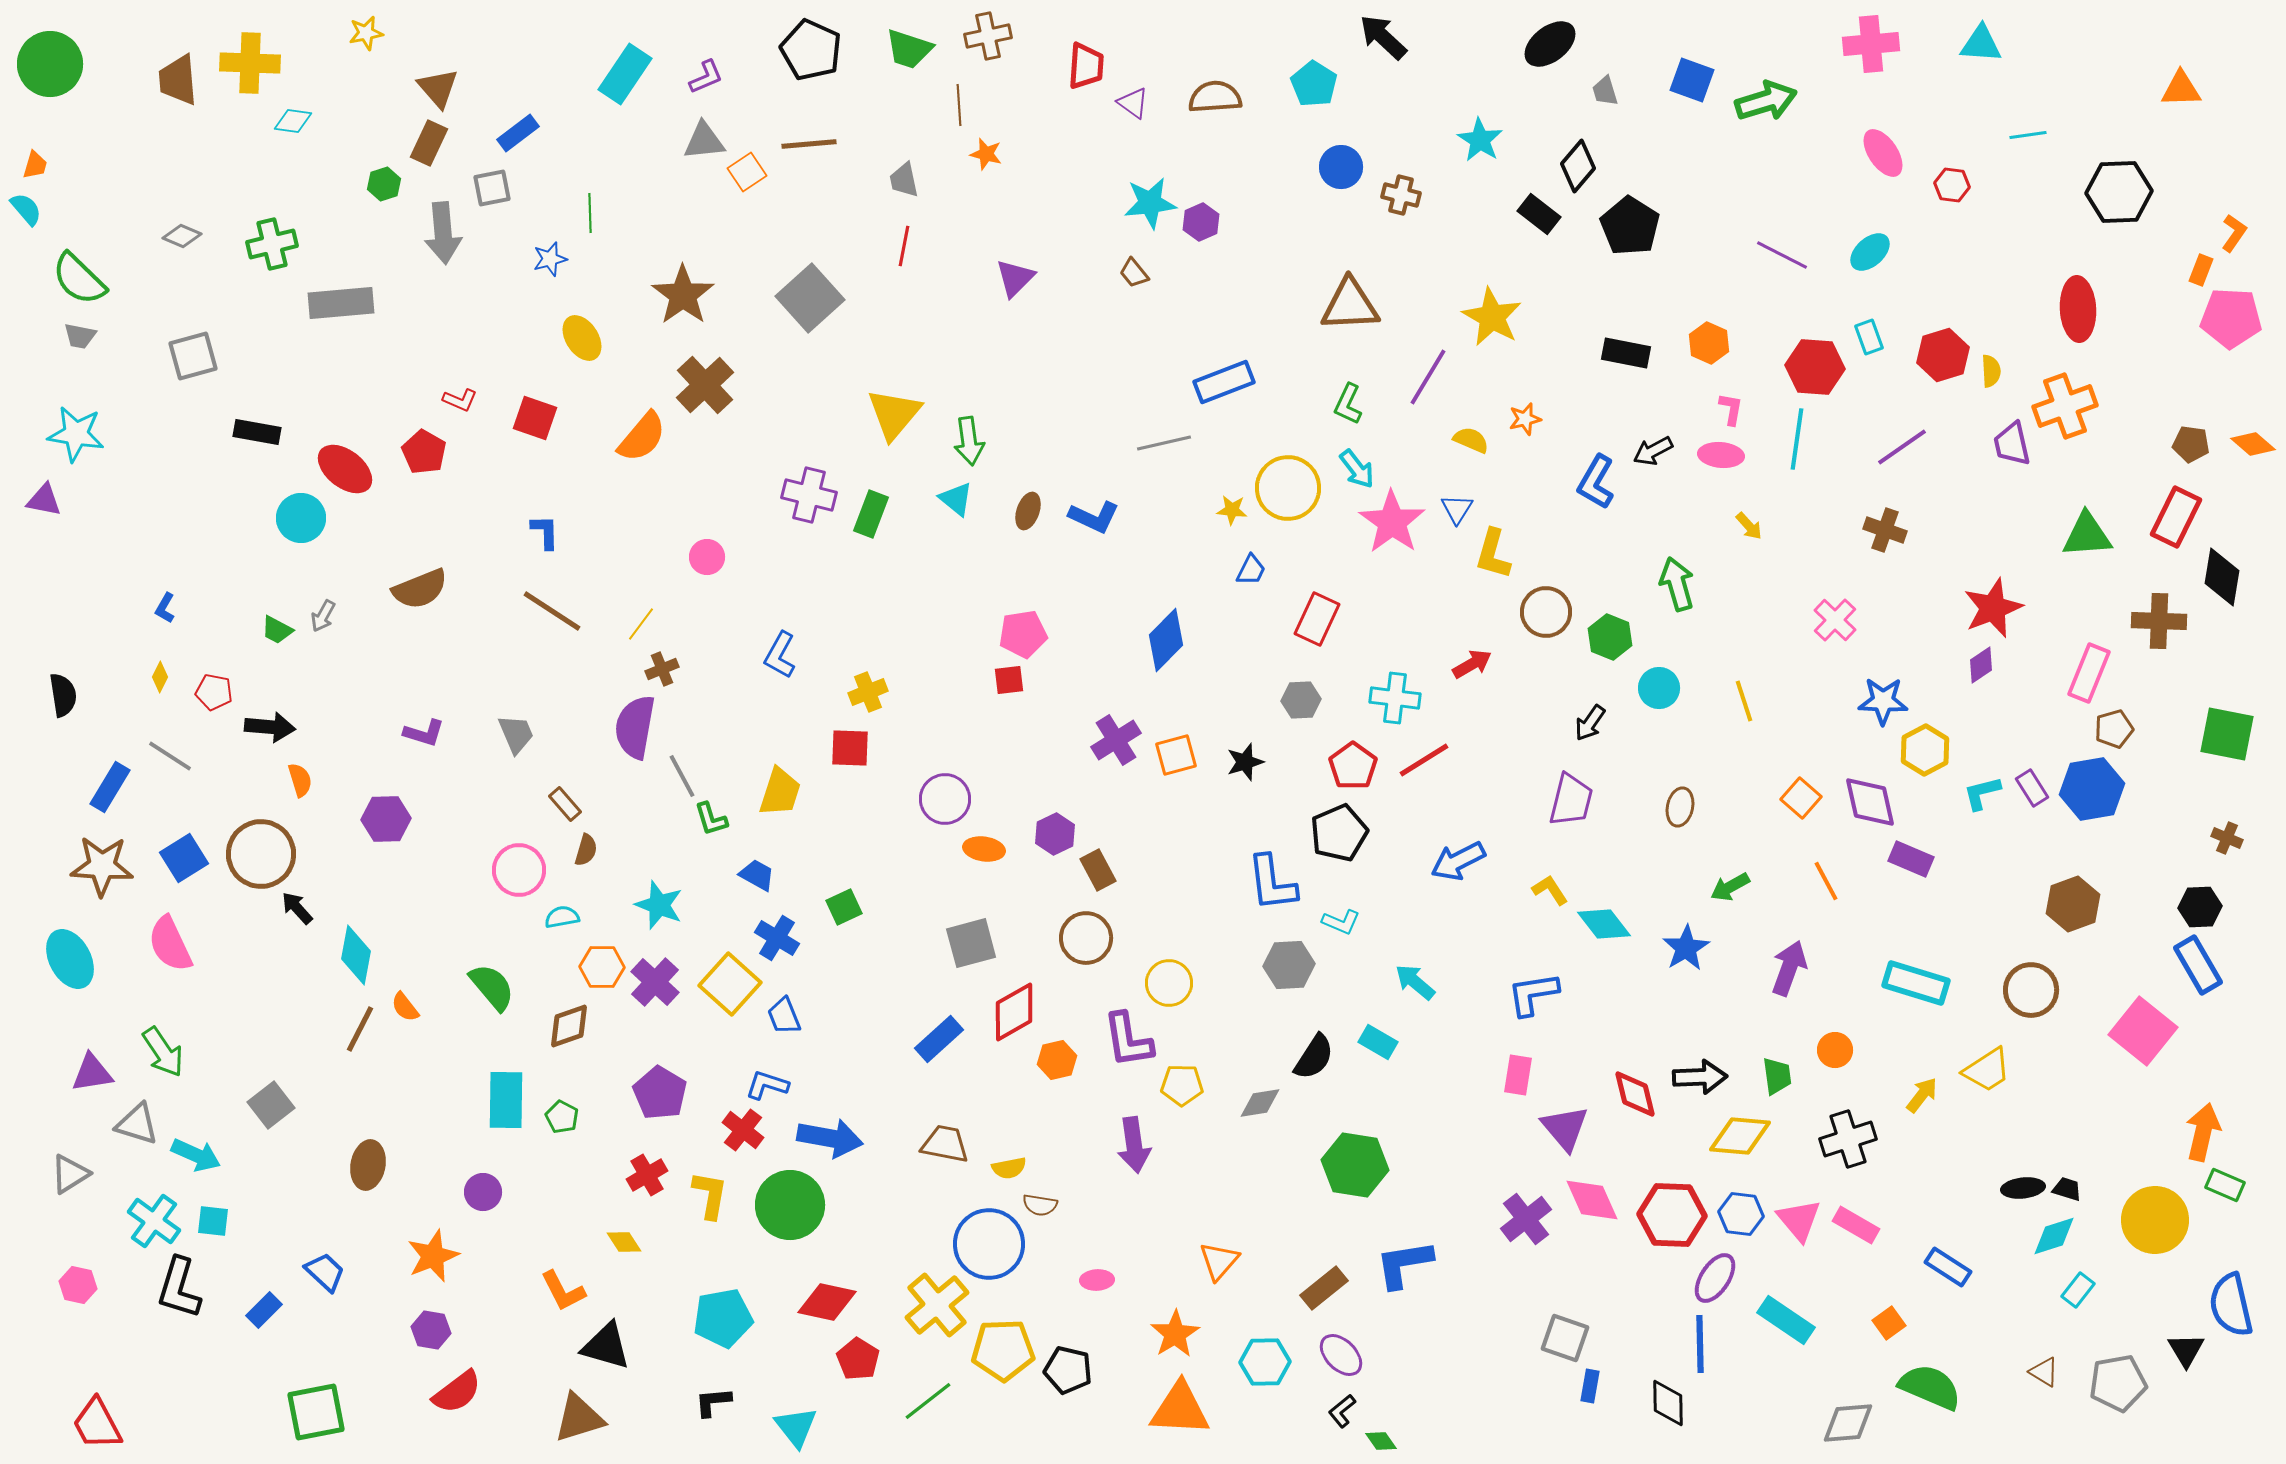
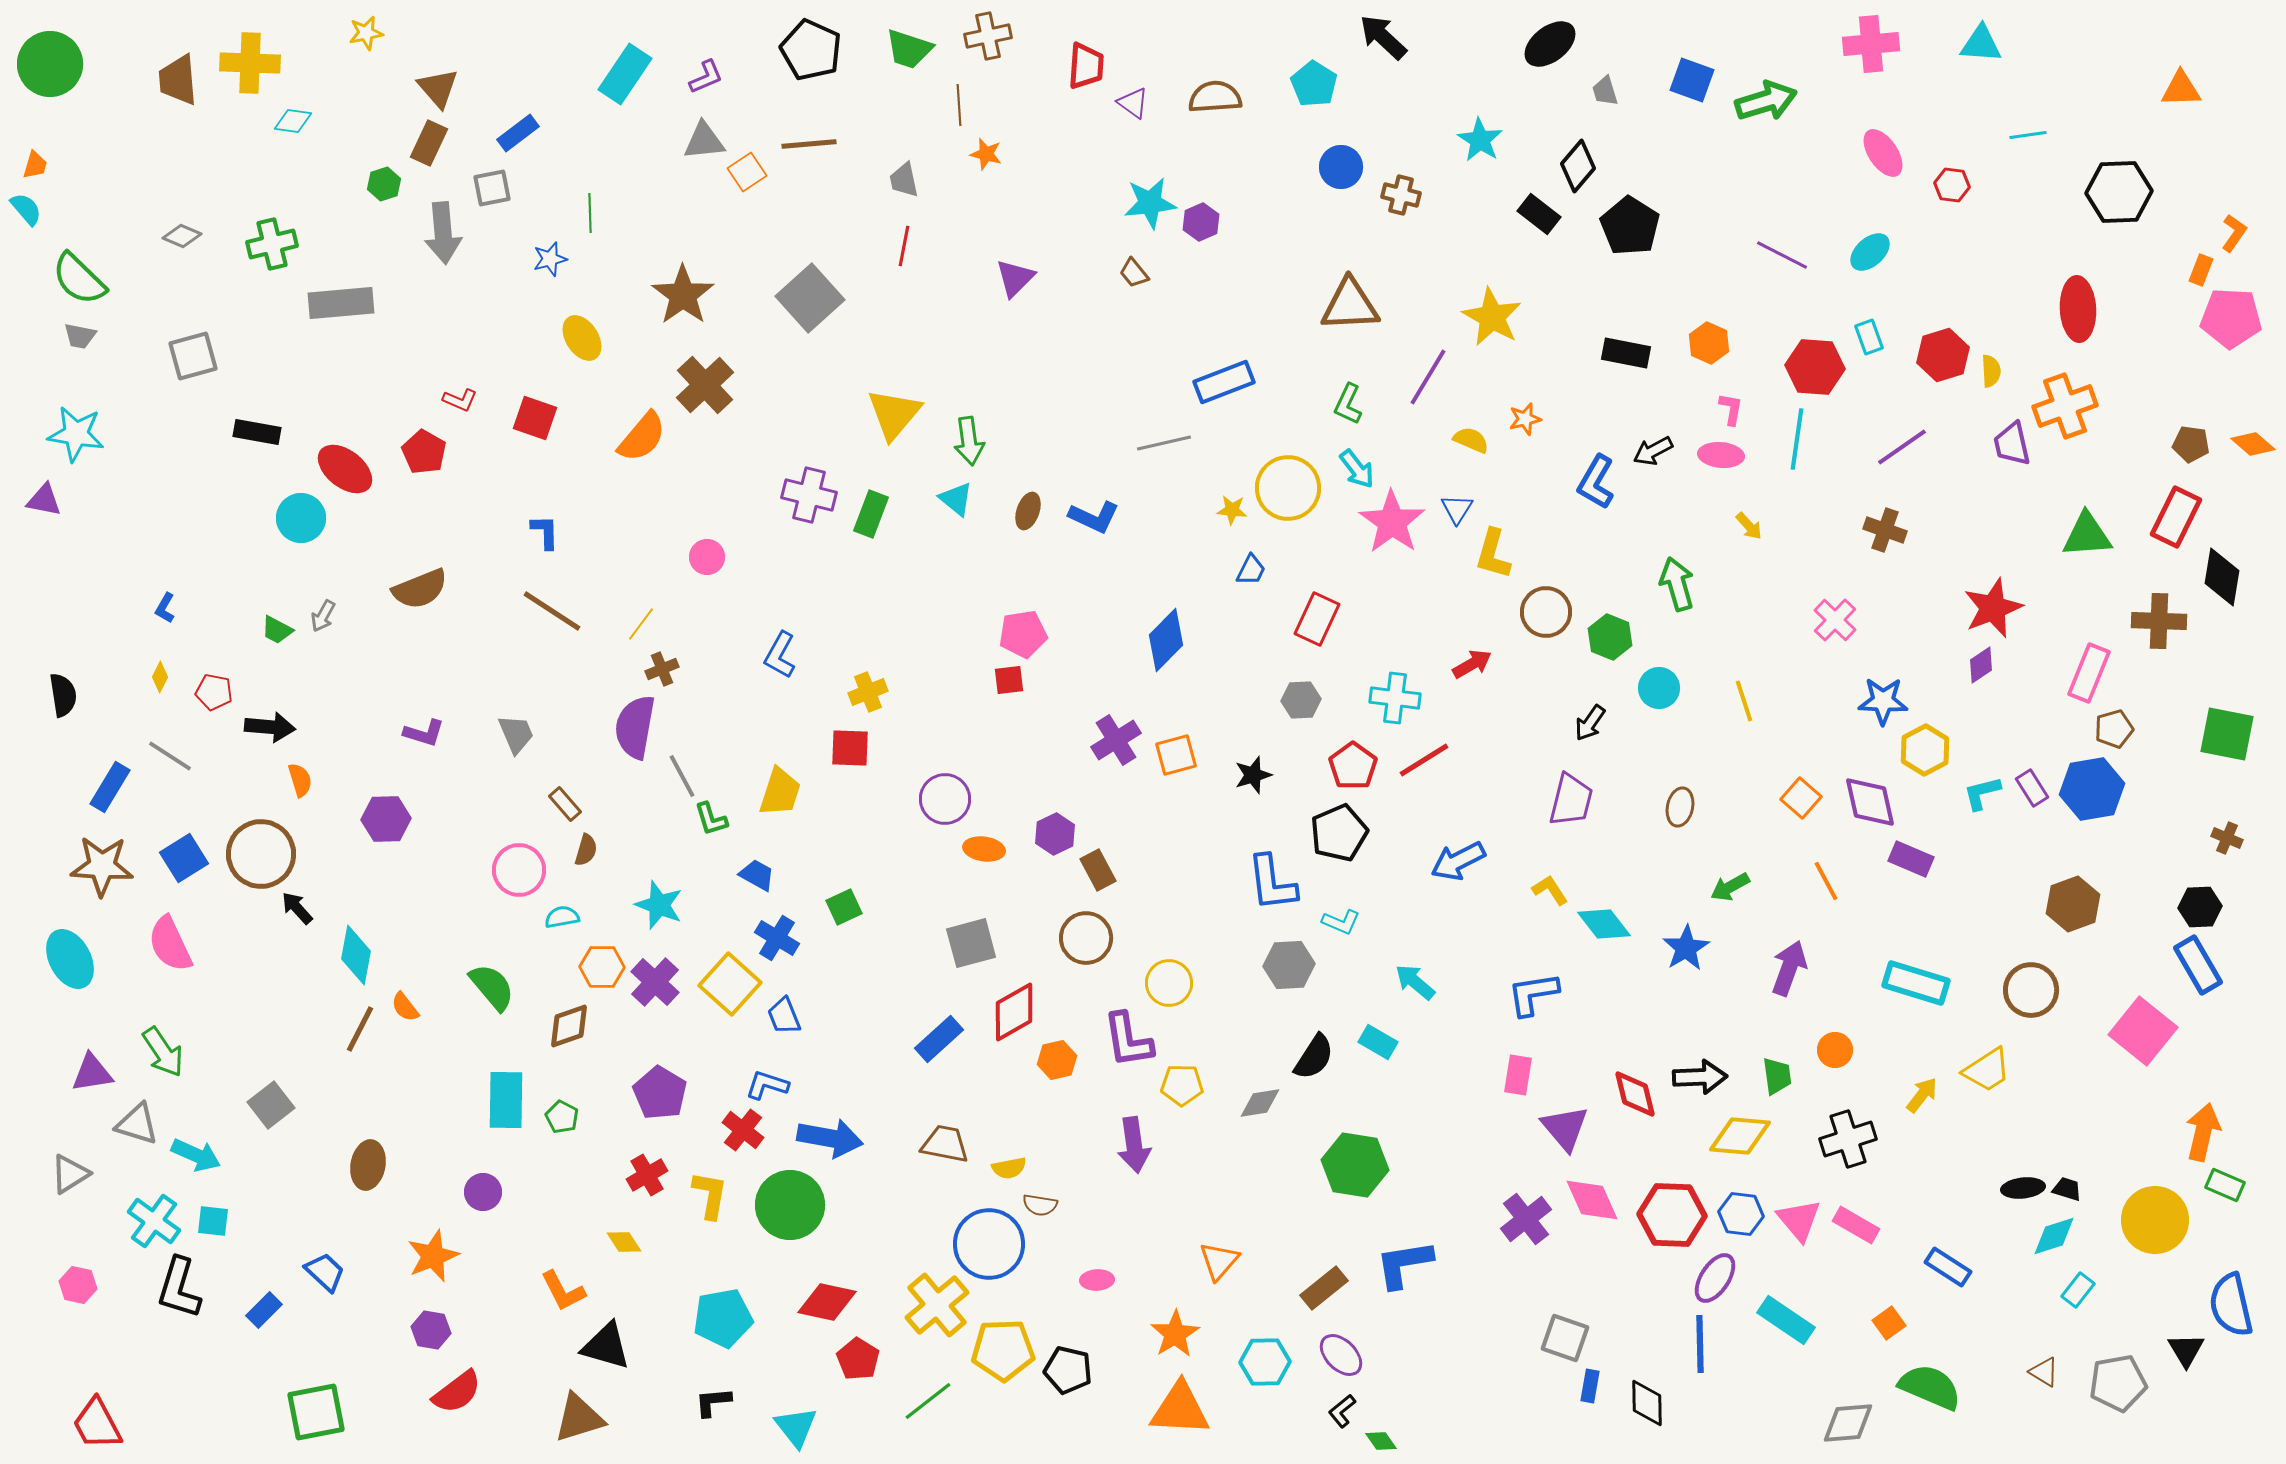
black star at (1245, 762): moved 8 px right, 13 px down
black diamond at (1668, 1403): moved 21 px left
